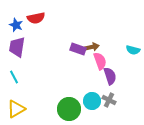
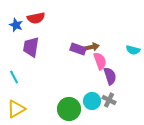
purple trapezoid: moved 14 px right
